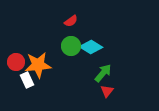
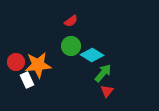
cyan diamond: moved 1 px right, 8 px down
